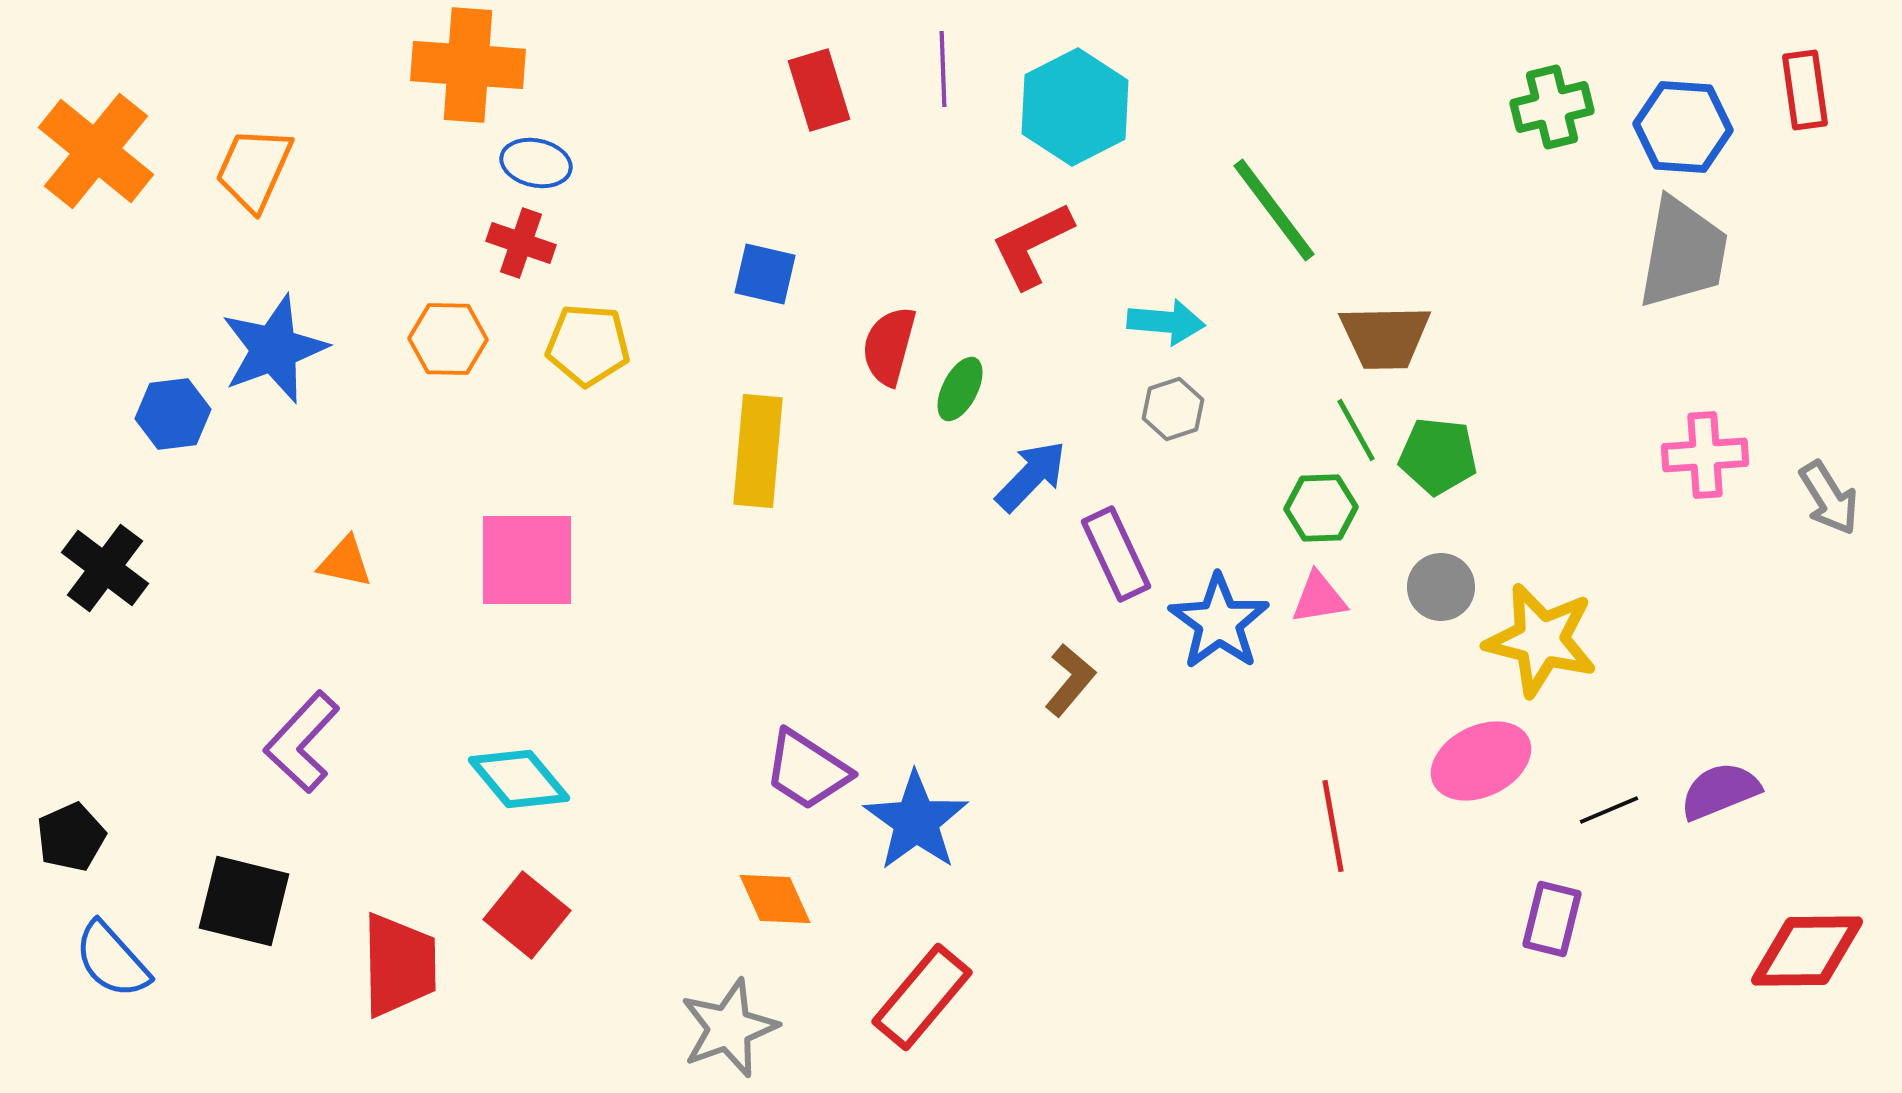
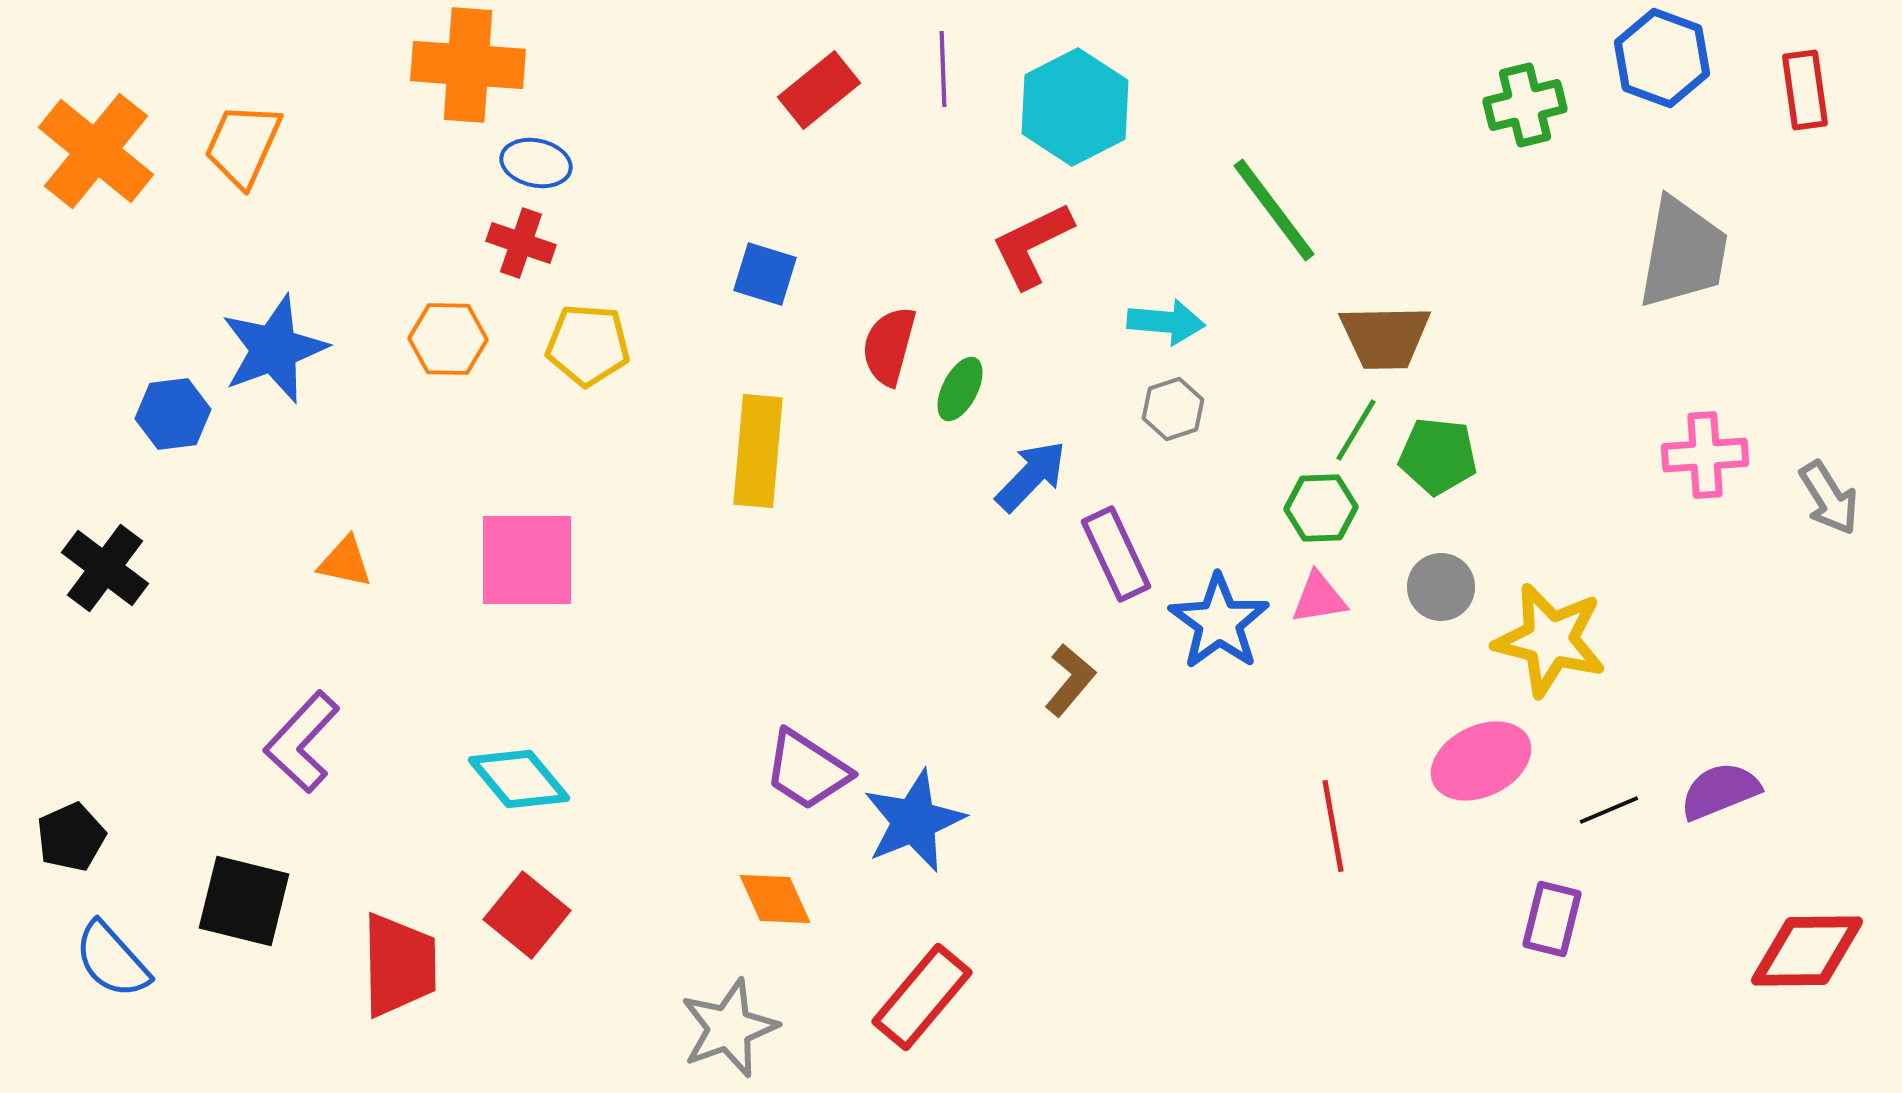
red rectangle at (819, 90): rotated 68 degrees clockwise
green cross at (1552, 107): moved 27 px left, 2 px up
blue hexagon at (1683, 127): moved 21 px left, 69 px up; rotated 16 degrees clockwise
orange trapezoid at (254, 169): moved 11 px left, 24 px up
blue square at (765, 274): rotated 4 degrees clockwise
green line at (1356, 430): rotated 60 degrees clockwise
yellow star at (1541, 640): moved 9 px right
blue star at (916, 821): moved 2 px left; rotated 14 degrees clockwise
